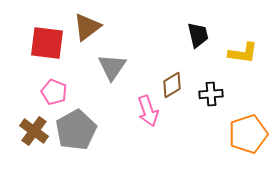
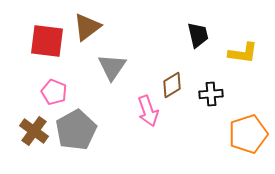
red square: moved 2 px up
